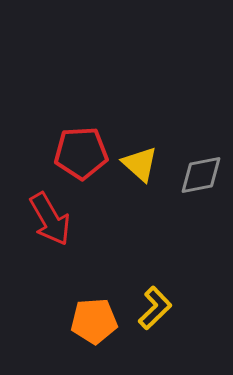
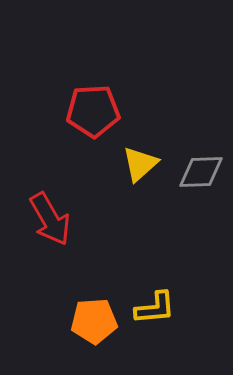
red pentagon: moved 12 px right, 42 px up
yellow triangle: rotated 36 degrees clockwise
gray diamond: moved 3 px up; rotated 9 degrees clockwise
yellow L-shape: rotated 39 degrees clockwise
